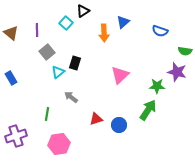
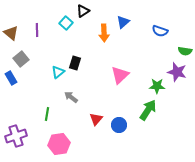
gray square: moved 26 px left, 7 px down
red triangle: rotated 32 degrees counterclockwise
